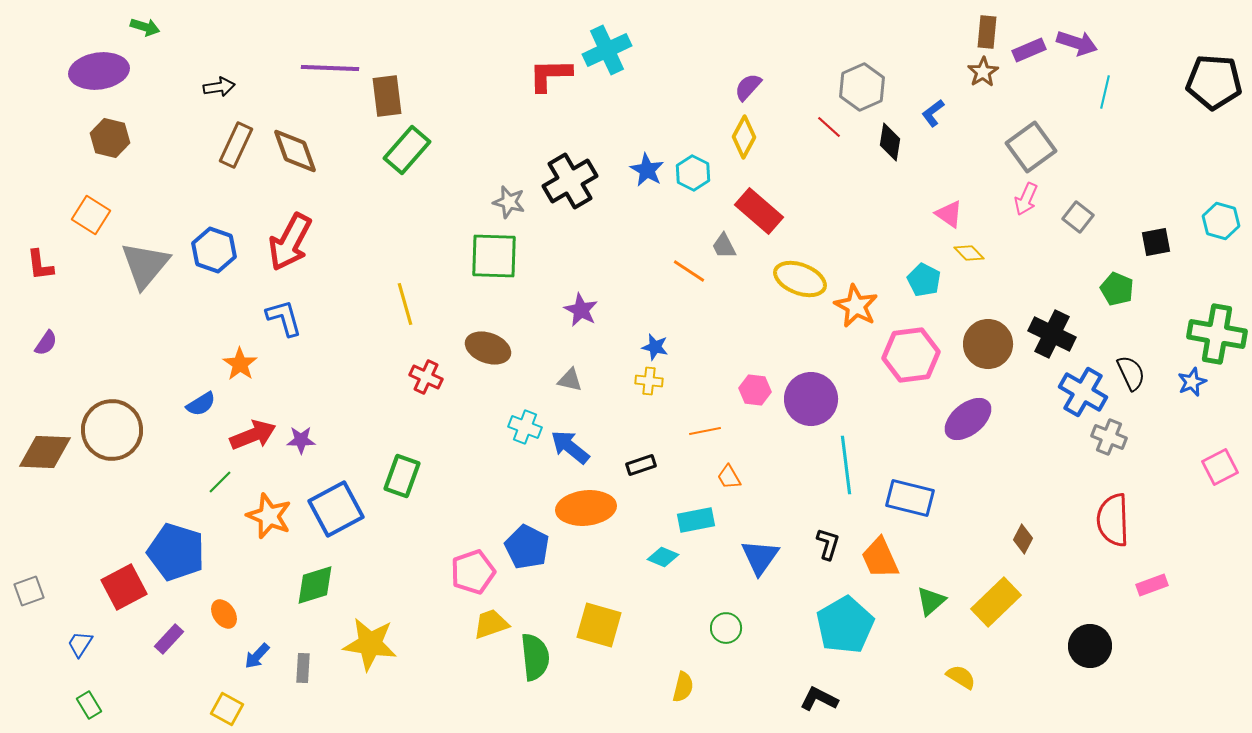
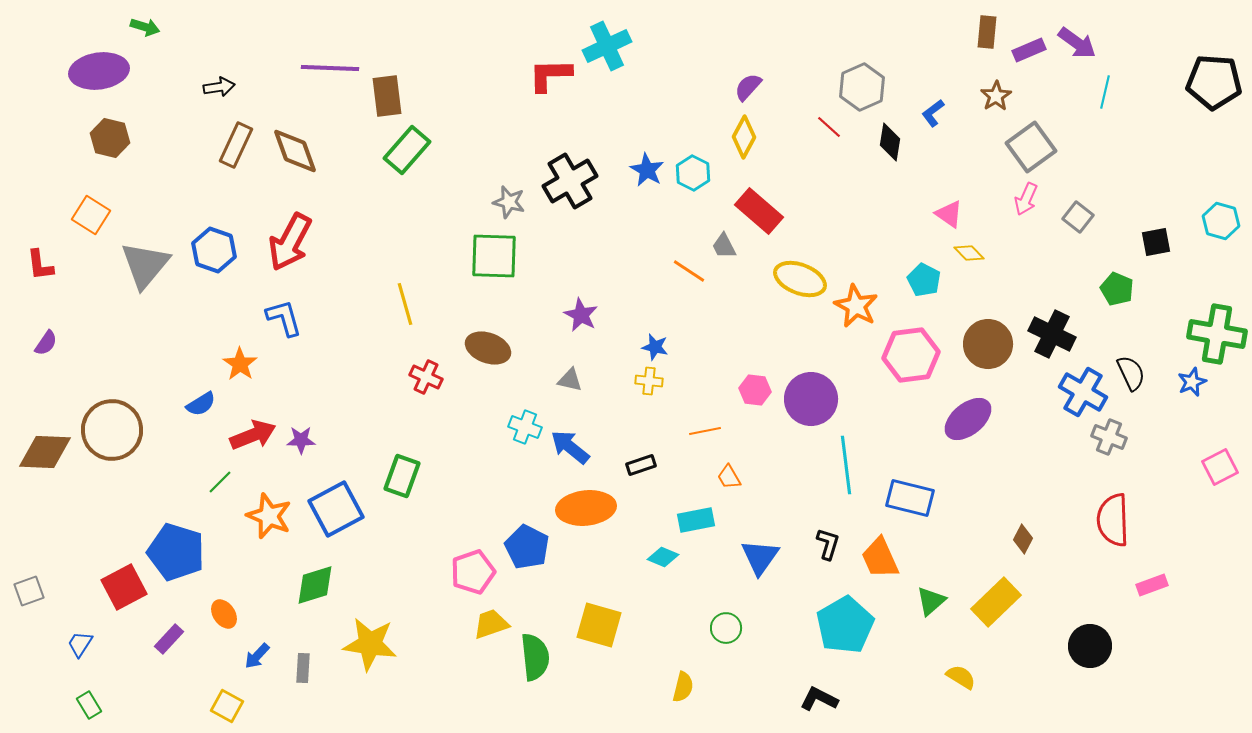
purple arrow at (1077, 43): rotated 18 degrees clockwise
cyan cross at (607, 50): moved 4 px up
brown star at (983, 72): moved 13 px right, 24 px down
purple star at (581, 310): moved 5 px down
yellow square at (227, 709): moved 3 px up
